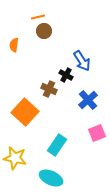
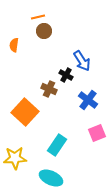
blue cross: rotated 12 degrees counterclockwise
yellow star: rotated 15 degrees counterclockwise
